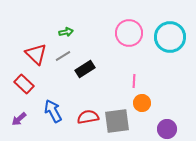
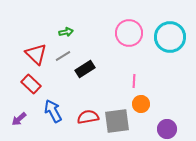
red rectangle: moved 7 px right
orange circle: moved 1 px left, 1 px down
